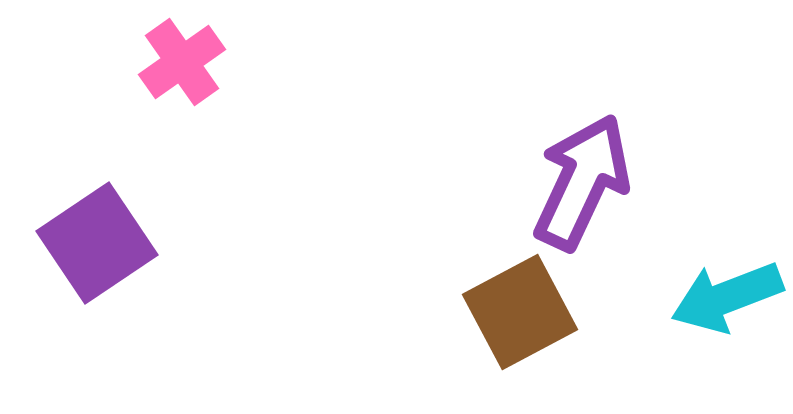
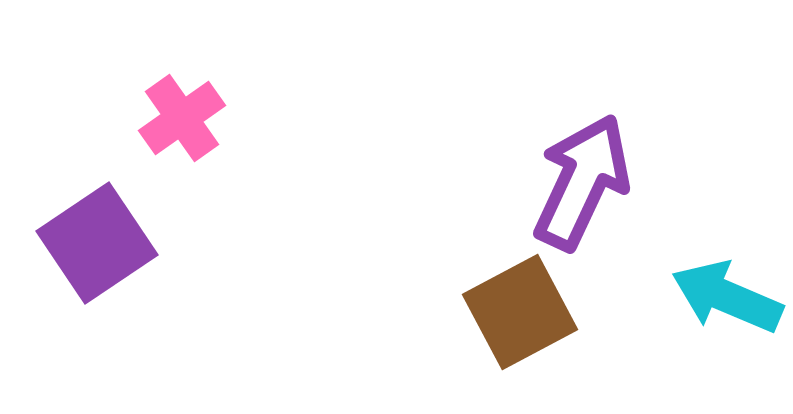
pink cross: moved 56 px down
cyan arrow: rotated 44 degrees clockwise
